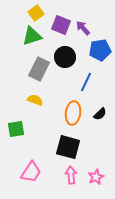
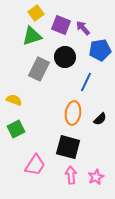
yellow semicircle: moved 21 px left
black semicircle: moved 5 px down
green square: rotated 18 degrees counterclockwise
pink trapezoid: moved 4 px right, 7 px up
